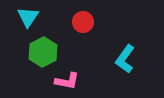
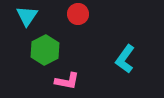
cyan triangle: moved 1 px left, 1 px up
red circle: moved 5 px left, 8 px up
green hexagon: moved 2 px right, 2 px up
